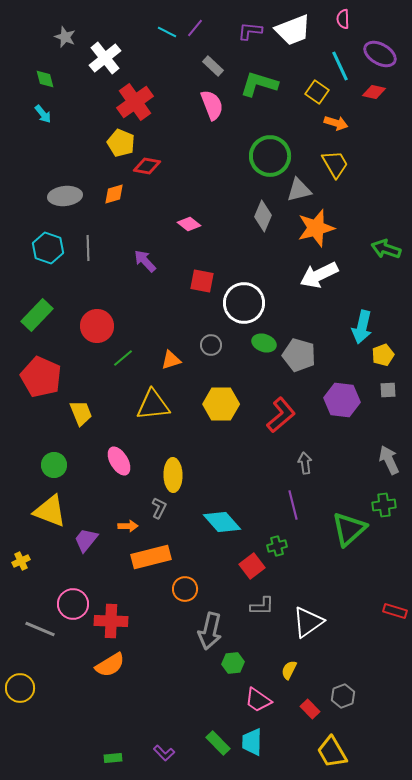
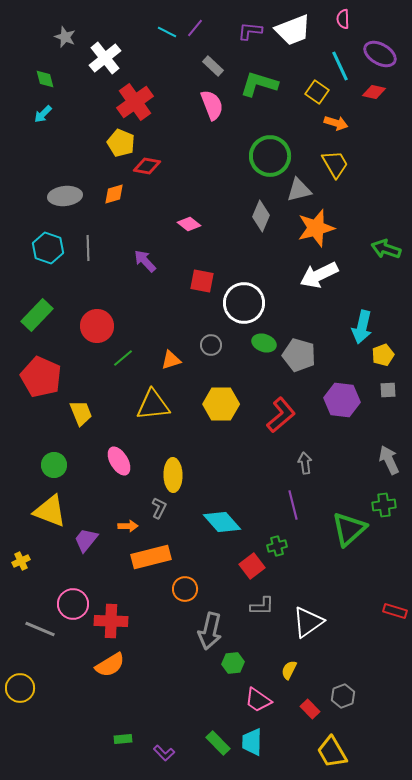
cyan arrow at (43, 114): rotated 84 degrees clockwise
gray diamond at (263, 216): moved 2 px left
green rectangle at (113, 758): moved 10 px right, 19 px up
